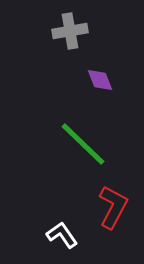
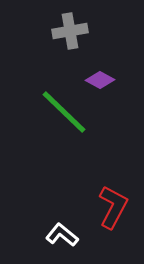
purple diamond: rotated 40 degrees counterclockwise
green line: moved 19 px left, 32 px up
white L-shape: rotated 16 degrees counterclockwise
